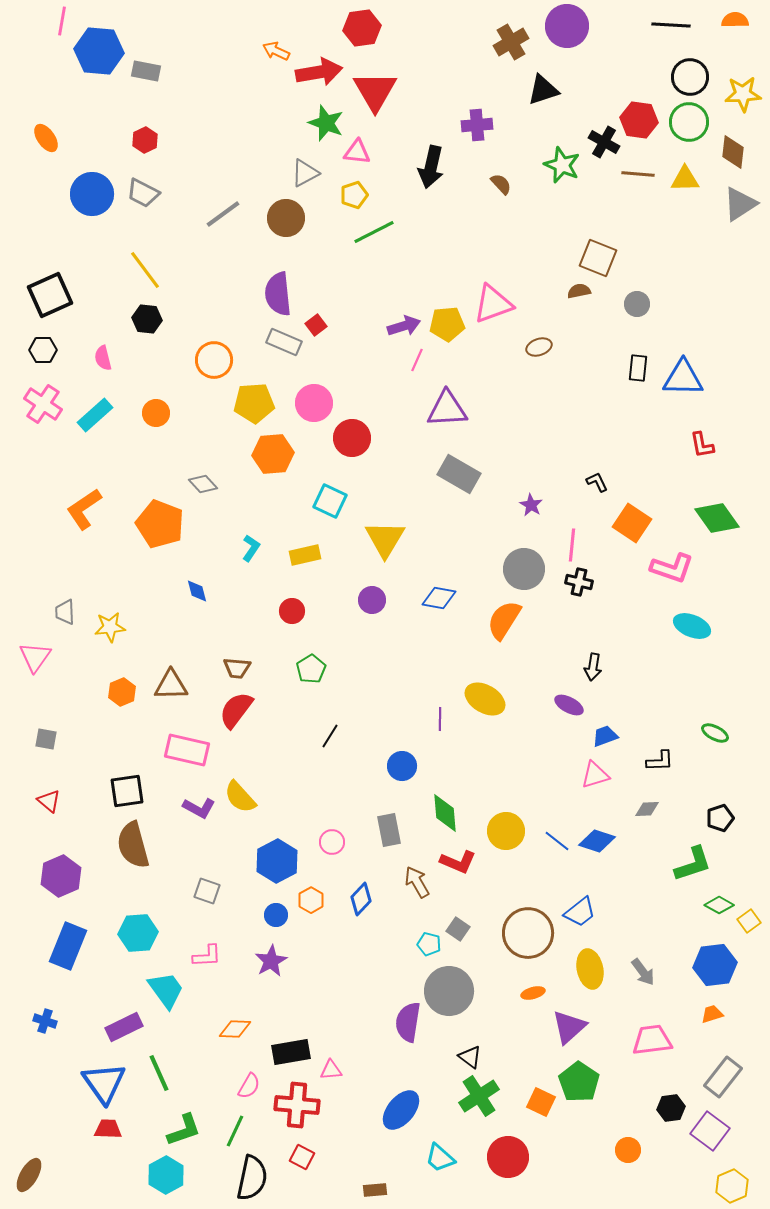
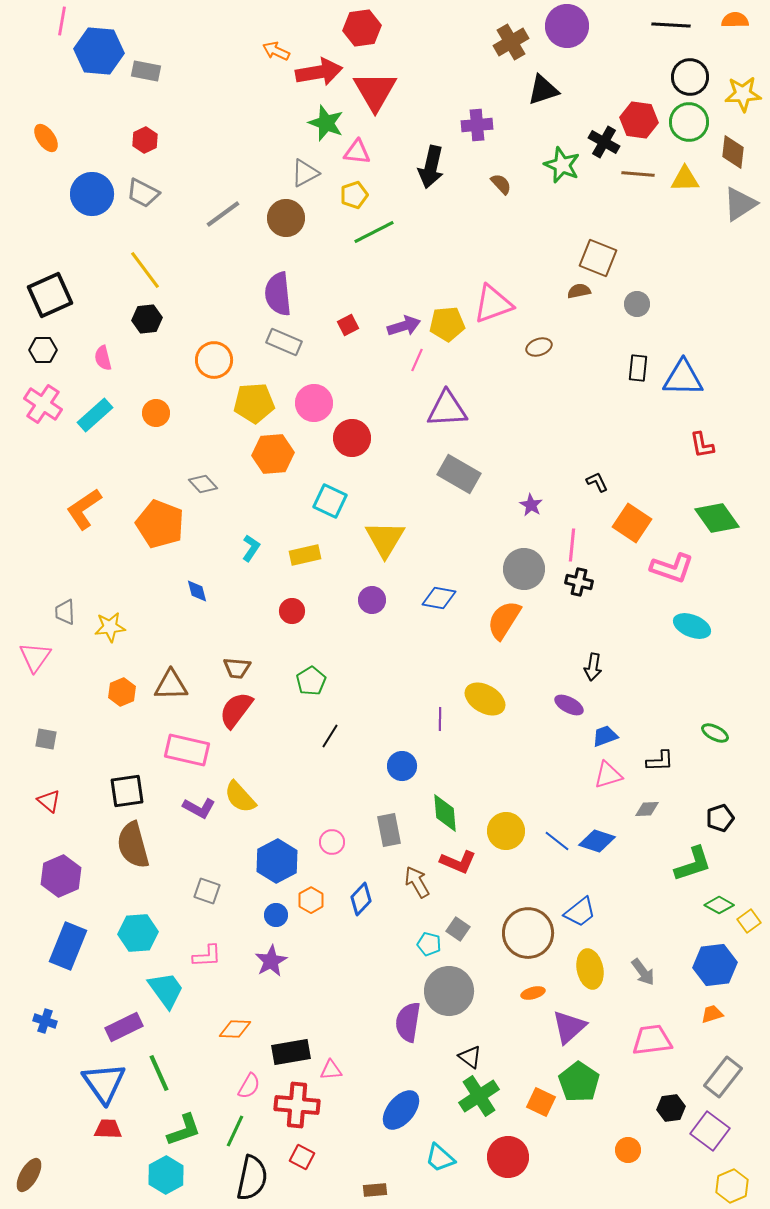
black hexagon at (147, 319): rotated 12 degrees counterclockwise
red square at (316, 325): moved 32 px right; rotated 10 degrees clockwise
green pentagon at (311, 669): moved 12 px down
pink triangle at (595, 775): moved 13 px right
